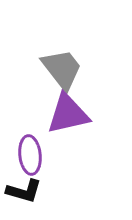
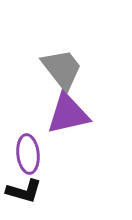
purple ellipse: moved 2 px left, 1 px up
